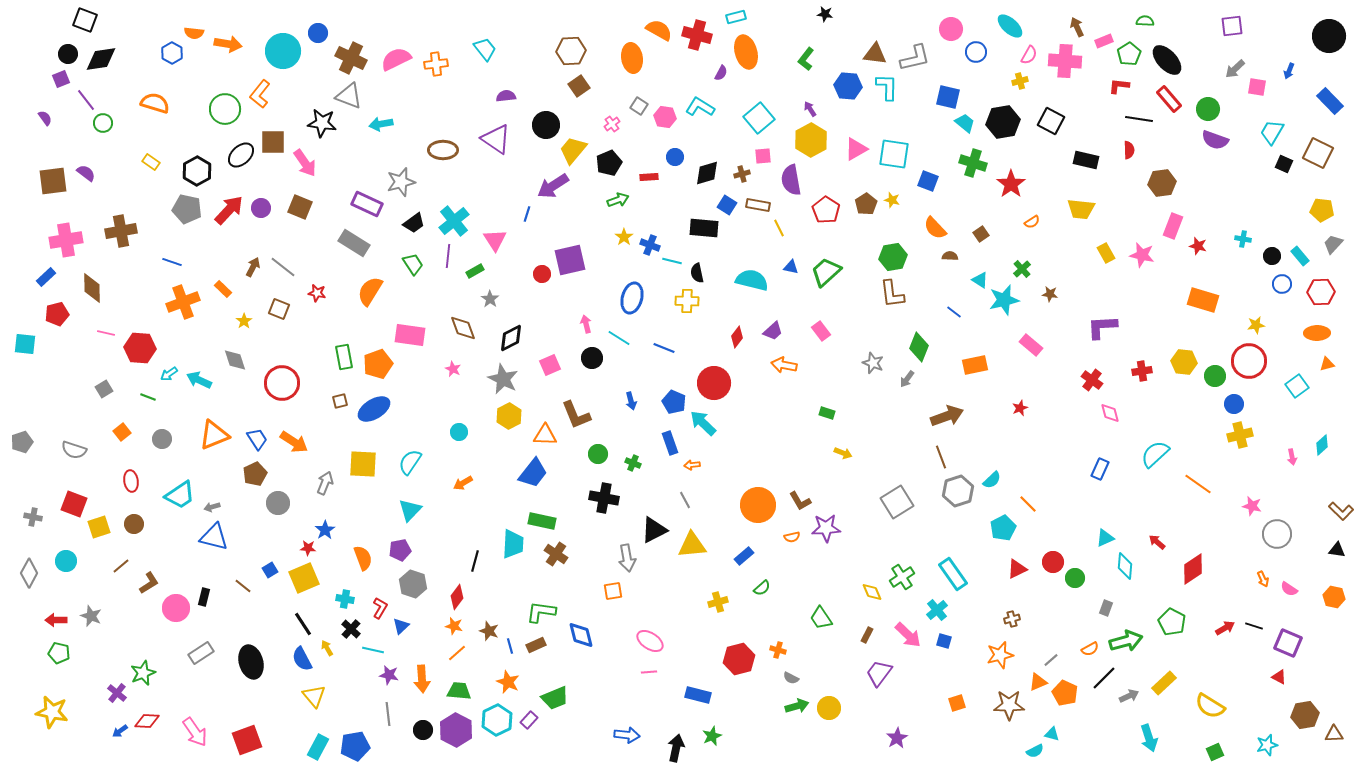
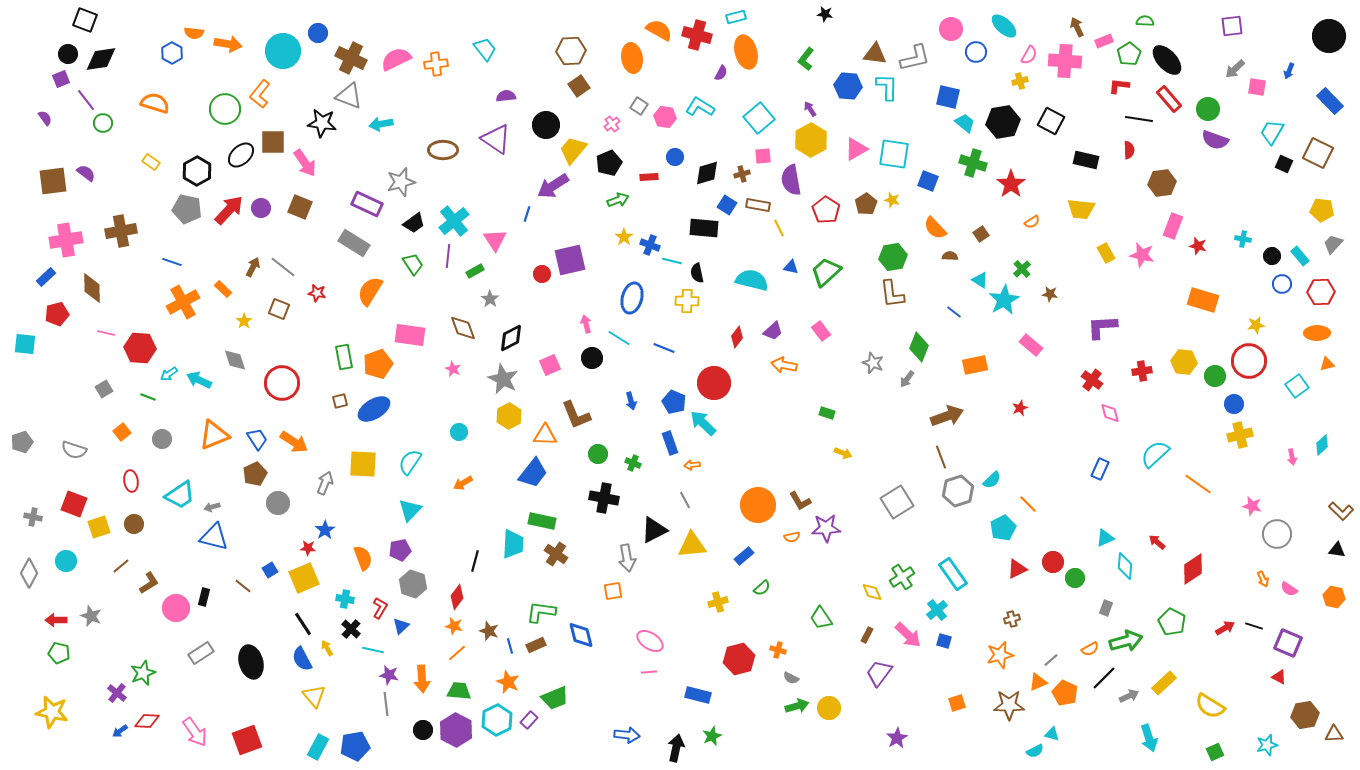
cyan ellipse at (1010, 26): moved 6 px left
cyan star at (1004, 300): rotated 16 degrees counterclockwise
orange cross at (183, 302): rotated 8 degrees counterclockwise
gray line at (388, 714): moved 2 px left, 10 px up
